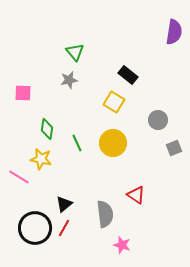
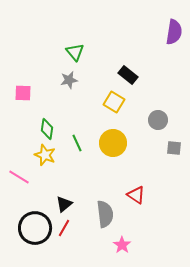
gray square: rotated 28 degrees clockwise
yellow star: moved 4 px right, 4 px up; rotated 10 degrees clockwise
pink star: rotated 18 degrees clockwise
